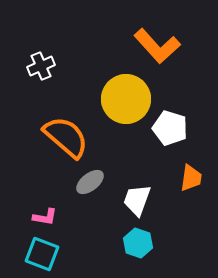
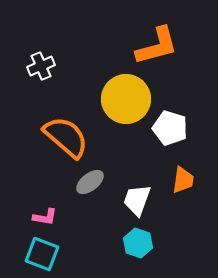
orange L-shape: rotated 63 degrees counterclockwise
orange trapezoid: moved 8 px left, 2 px down
